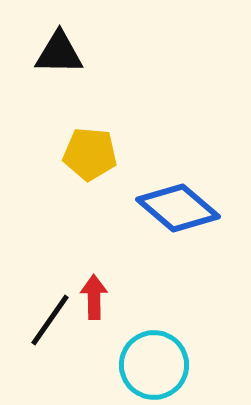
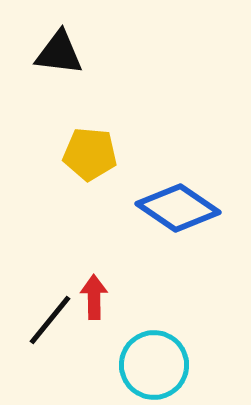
black triangle: rotated 6 degrees clockwise
blue diamond: rotated 6 degrees counterclockwise
black line: rotated 4 degrees clockwise
